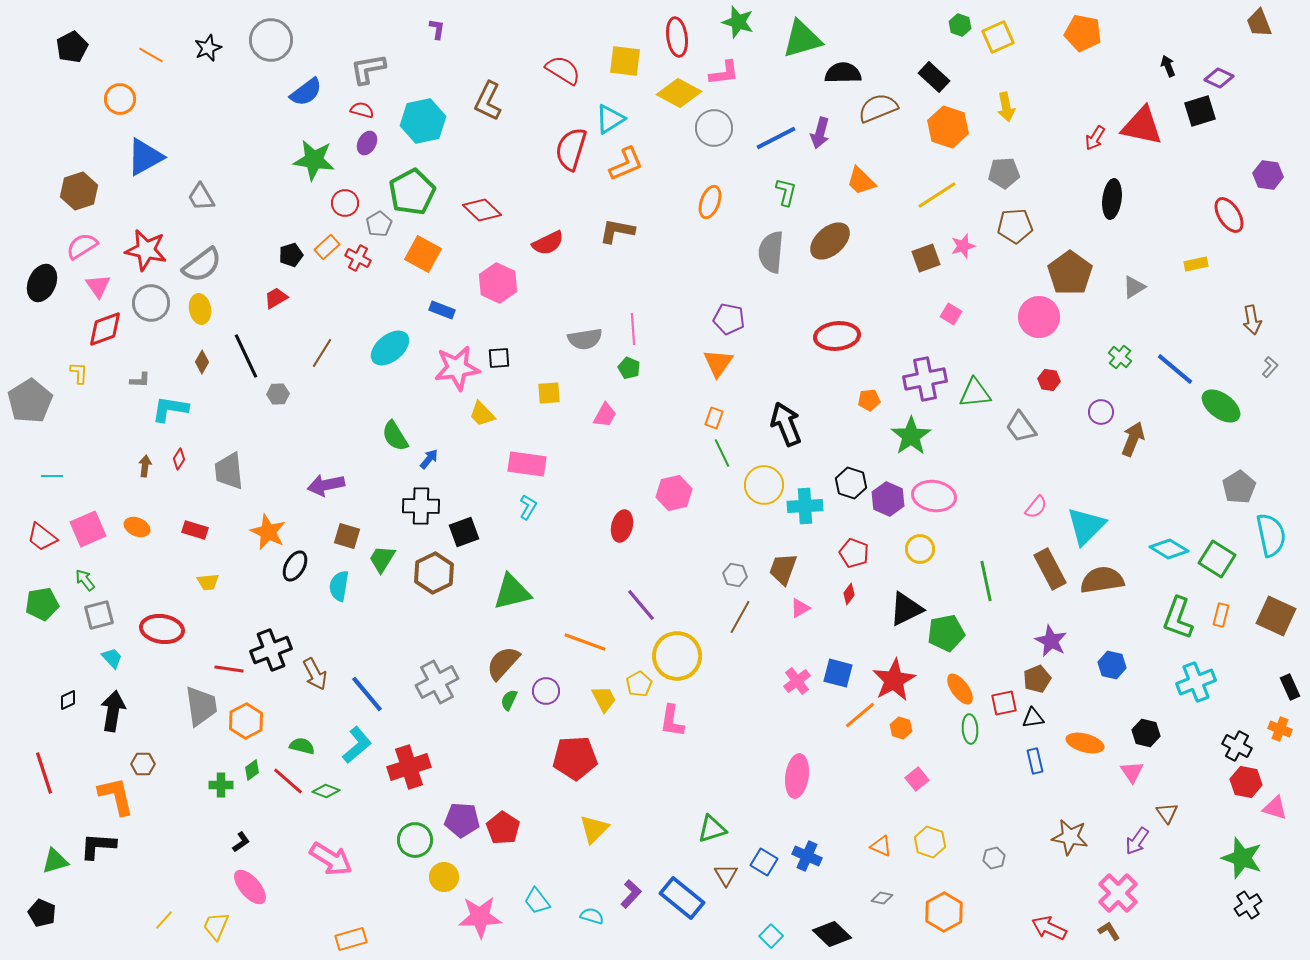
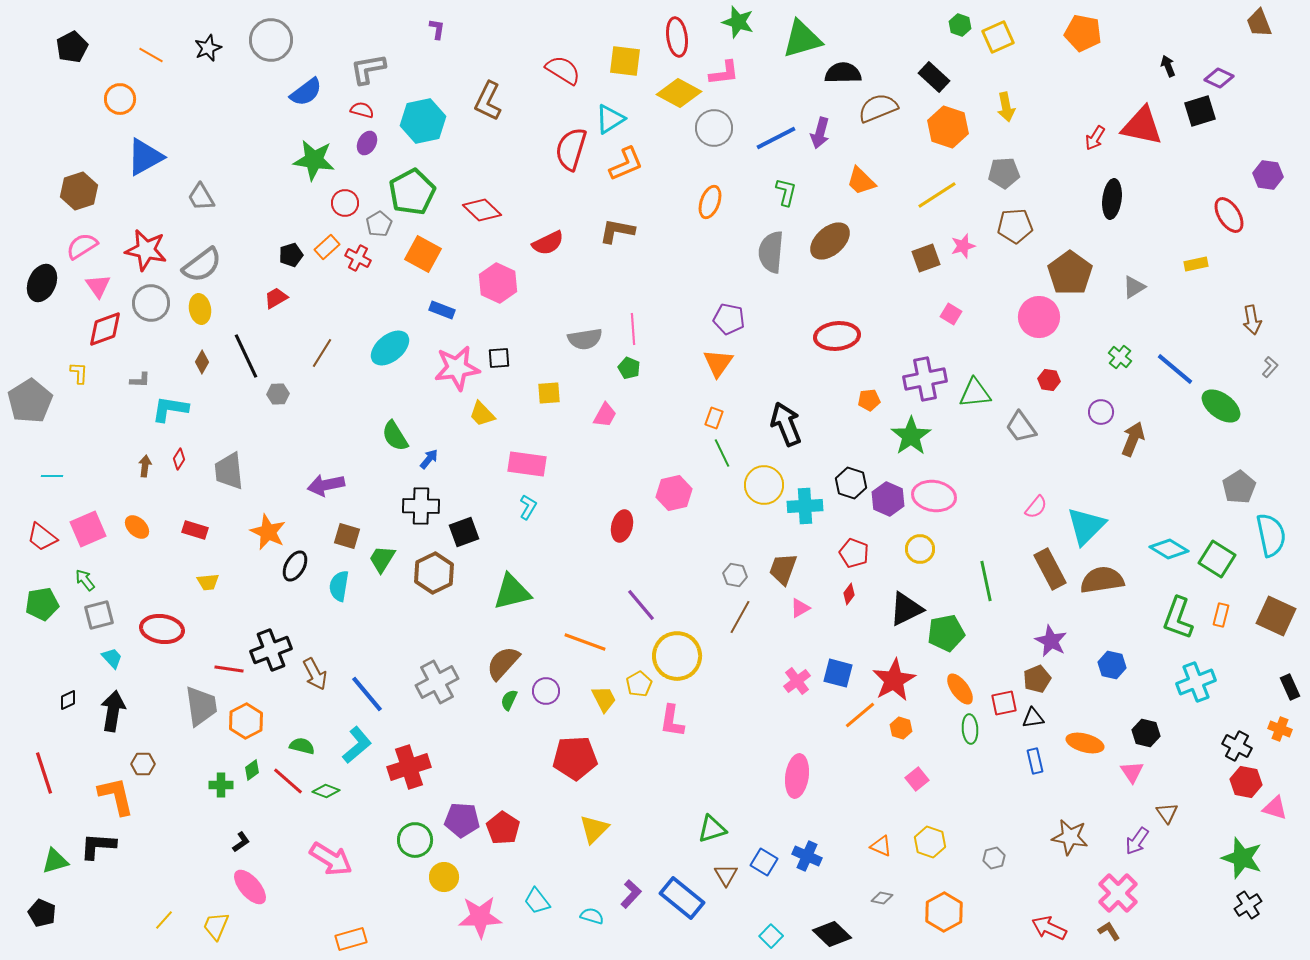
orange ellipse at (137, 527): rotated 20 degrees clockwise
